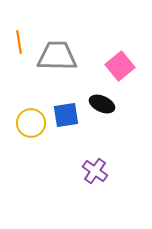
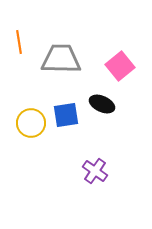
gray trapezoid: moved 4 px right, 3 px down
